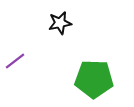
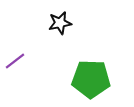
green pentagon: moved 3 px left
